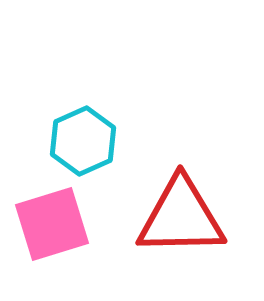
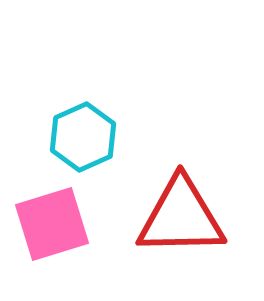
cyan hexagon: moved 4 px up
